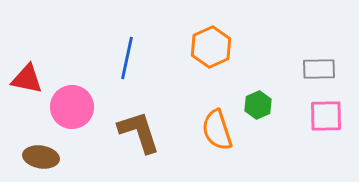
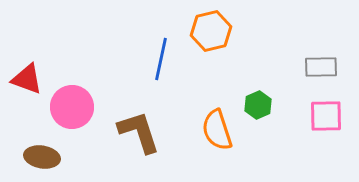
orange hexagon: moved 16 px up; rotated 12 degrees clockwise
blue line: moved 34 px right, 1 px down
gray rectangle: moved 2 px right, 2 px up
red triangle: rotated 8 degrees clockwise
brown ellipse: moved 1 px right
